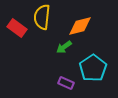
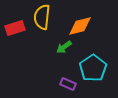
red rectangle: moved 2 px left; rotated 54 degrees counterclockwise
purple rectangle: moved 2 px right, 1 px down
